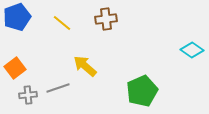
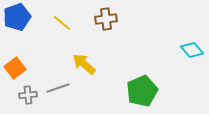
cyan diamond: rotated 15 degrees clockwise
yellow arrow: moved 1 px left, 2 px up
